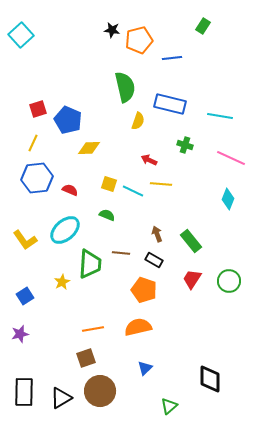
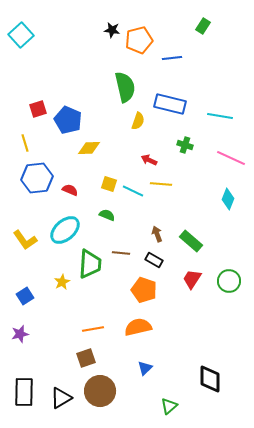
yellow line at (33, 143): moved 8 px left; rotated 42 degrees counterclockwise
green rectangle at (191, 241): rotated 10 degrees counterclockwise
